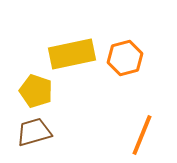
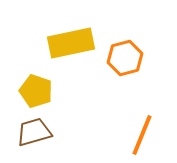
yellow rectangle: moved 1 px left, 11 px up
